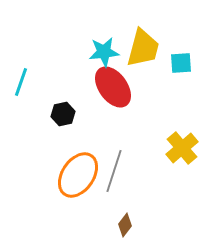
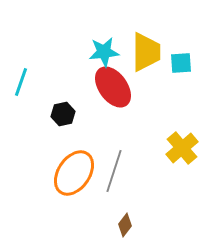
yellow trapezoid: moved 3 px right, 4 px down; rotated 15 degrees counterclockwise
orange ellipse: moved 4 px left, 2 px up
